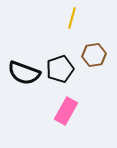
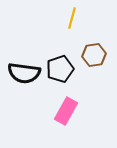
black semicircle: rotated 12 degrees counterclockwise
